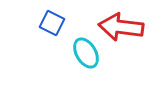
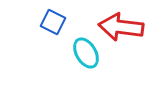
blue square: moved 1 px right, 1 px up
